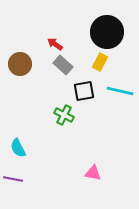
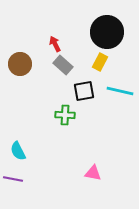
red arrow: rotated 28 degrees clockwise
green cross: moved 1 px right; rotated 24 degrees counterclockwise
cyan semicircle: moved 3 px down
